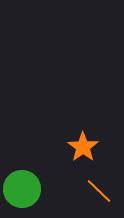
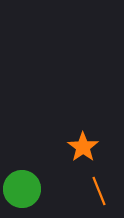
orange line: rotated 24 degrees clockwise
